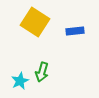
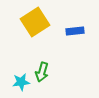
yellow square: rotated 24 degrees clockwise
cyan star: moved 1 px right, 1 px down; rotated 18 degrees clockwise
